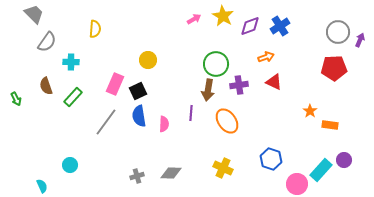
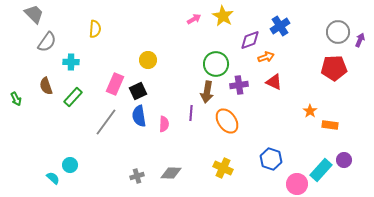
purple diamond: moved 14 px down
brown arrow: moved 1 px left, 2 px down
cyan semicircle: moved 11 px right, 8 px up; rotated 24 degrees counterclockwise
